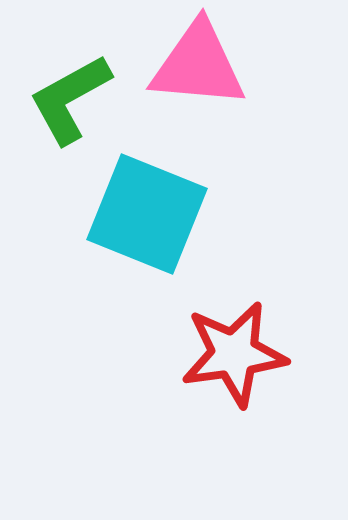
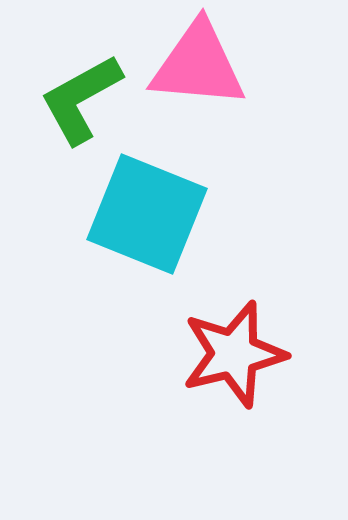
green L-shape: moved 11 px right
red star: rotated 6 degrees counterclockwise
